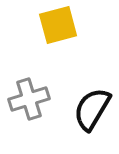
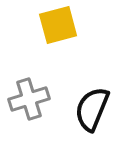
black semicircle: rotated 9 degrees counterclockwise
